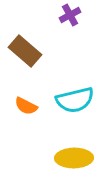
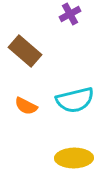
purple cross: moved 1 px up
